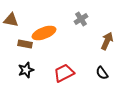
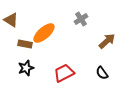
brown triangle: rotated 21 degrees clockwise
orange ellipse: rotated 20 degrees counterclockwise
brown arrow: rotated 24 degrees clockwise
black star: moved 2 px up
